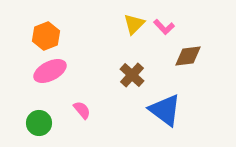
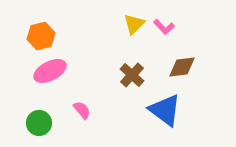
orange hexagon: moved 5 px left; rotated 8 degrees clockwise
brown diamond: moved 6 px left, 11 px down
